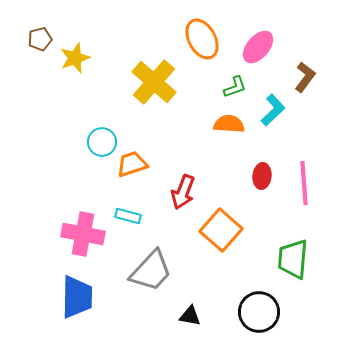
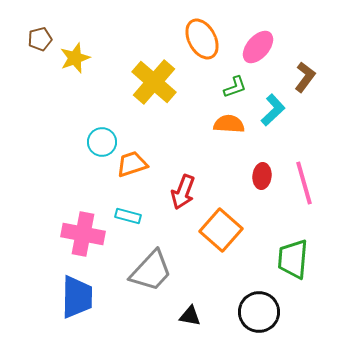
pink line: rotated 12 degrees counterclockwise
